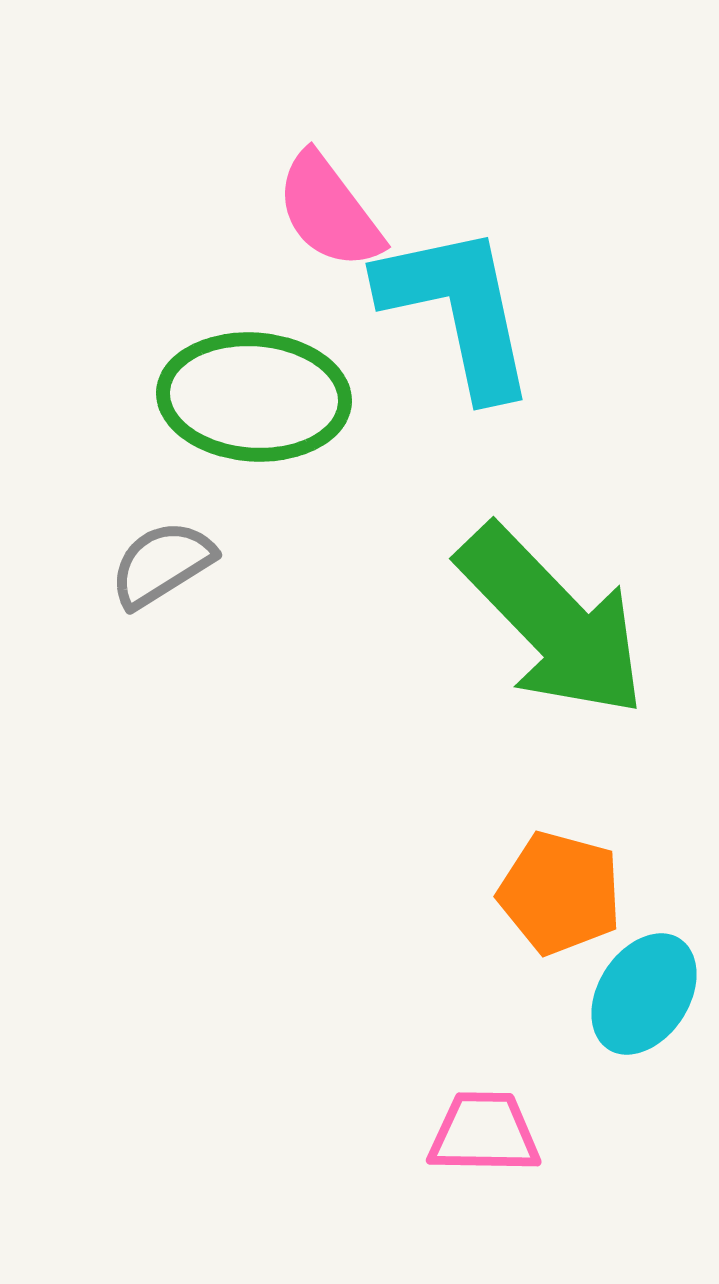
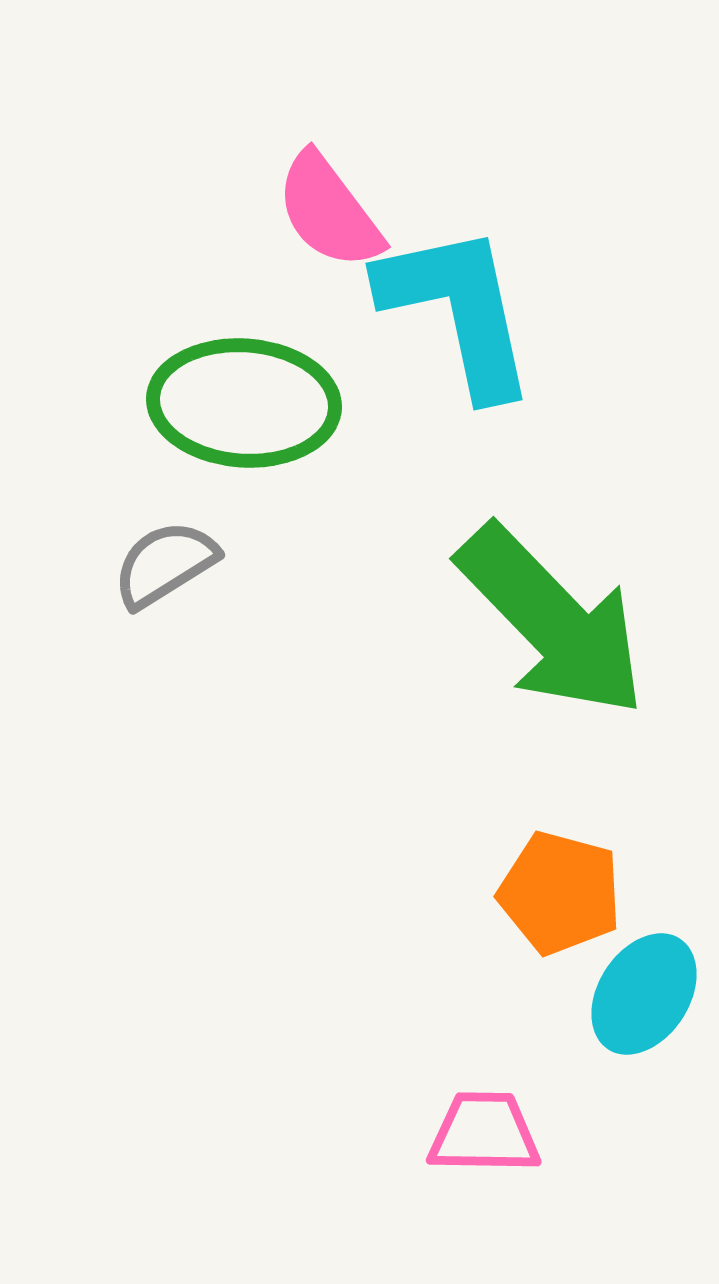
green ellipse: moved 10 px left, 6 px down
gray semicircle: moved 3 px right
